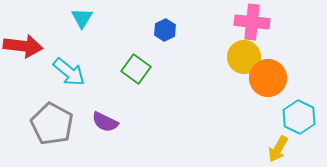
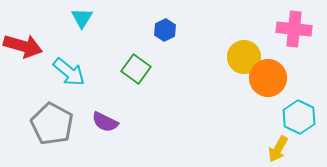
pink cross: moved 42 px right, 7 px down
red arrow: rotated 9 degrees clockwise
